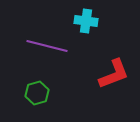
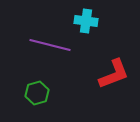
purple line: moved 3 px right, 1 px up
